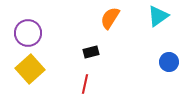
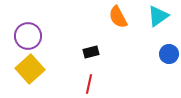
orange semicircle: moved 8 px right, 1 px up; rotated 60 degrees counterclockwise
purple circle: moved 3 px down
blue circle: moved 8 px up
red line: moved 4 px right
